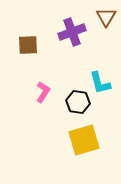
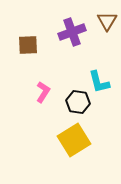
brown triangle: moved 1 px right, 4 px down
cyan L-shape: moved 1 px left, 1 px up
yellow square: moved 10 px left; rotated 16 degrees counterclockwise
